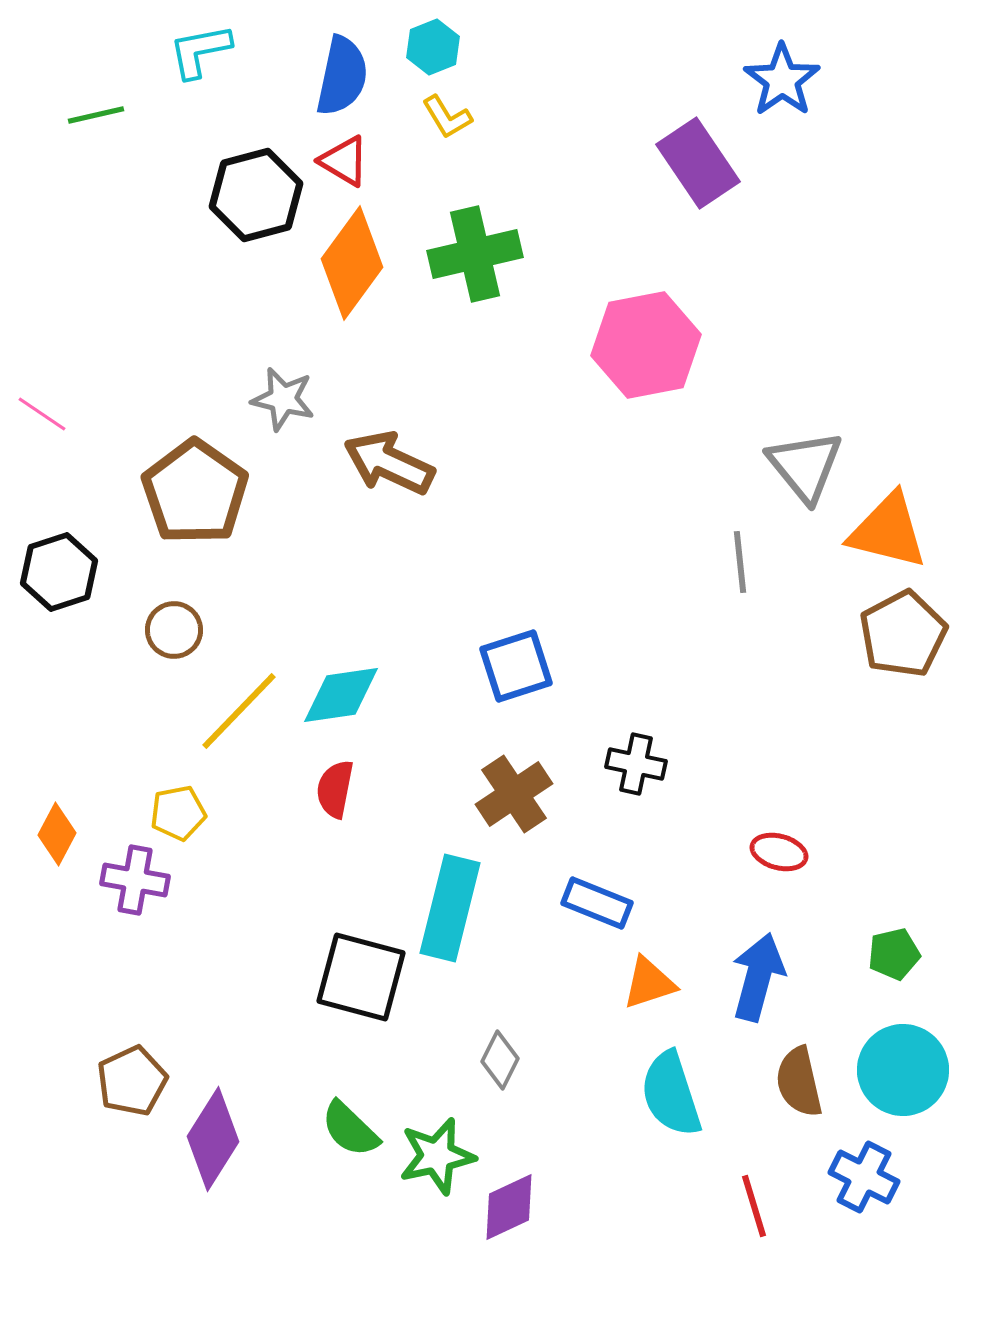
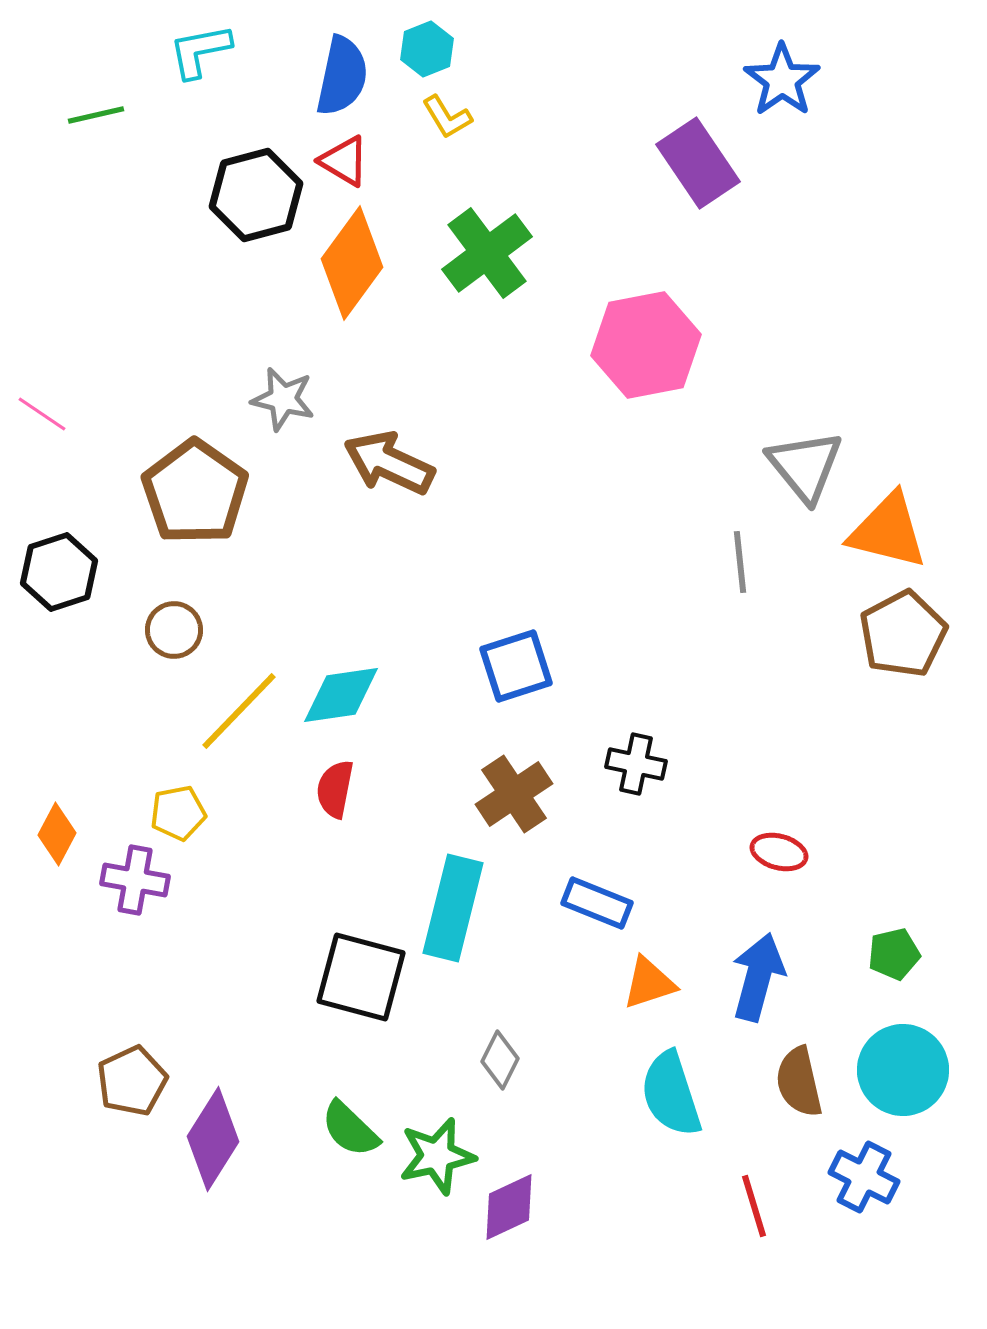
cyan hexagon at (433, 47): moved 6 px left, 2 px down
green cross at (475, 254): moved 12 px right, 1 px up; rotated 24 degrees counterclockwise
cyan rectangle at (450, 908): moved 3 px right
